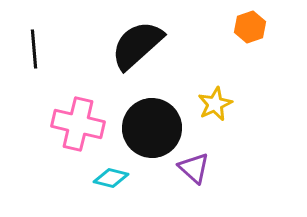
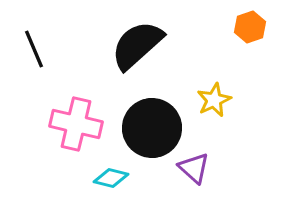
black line: rotated 18 degrees counterclockwise
yellow star: moved 1 px left, 4 px up
pink cross: moved 2 px left
